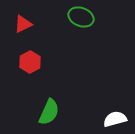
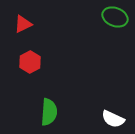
green ellipse: moved 34 px right
green semicircle: rotated 20 degrees counterclockwise
white semicircle: moved 2 px left; rotated 140 degrees counterclockwise
